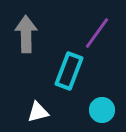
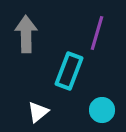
purple line: rotated 20 degrees counterclockwise
white triangle: rotated 25 degrees counterclockwise
